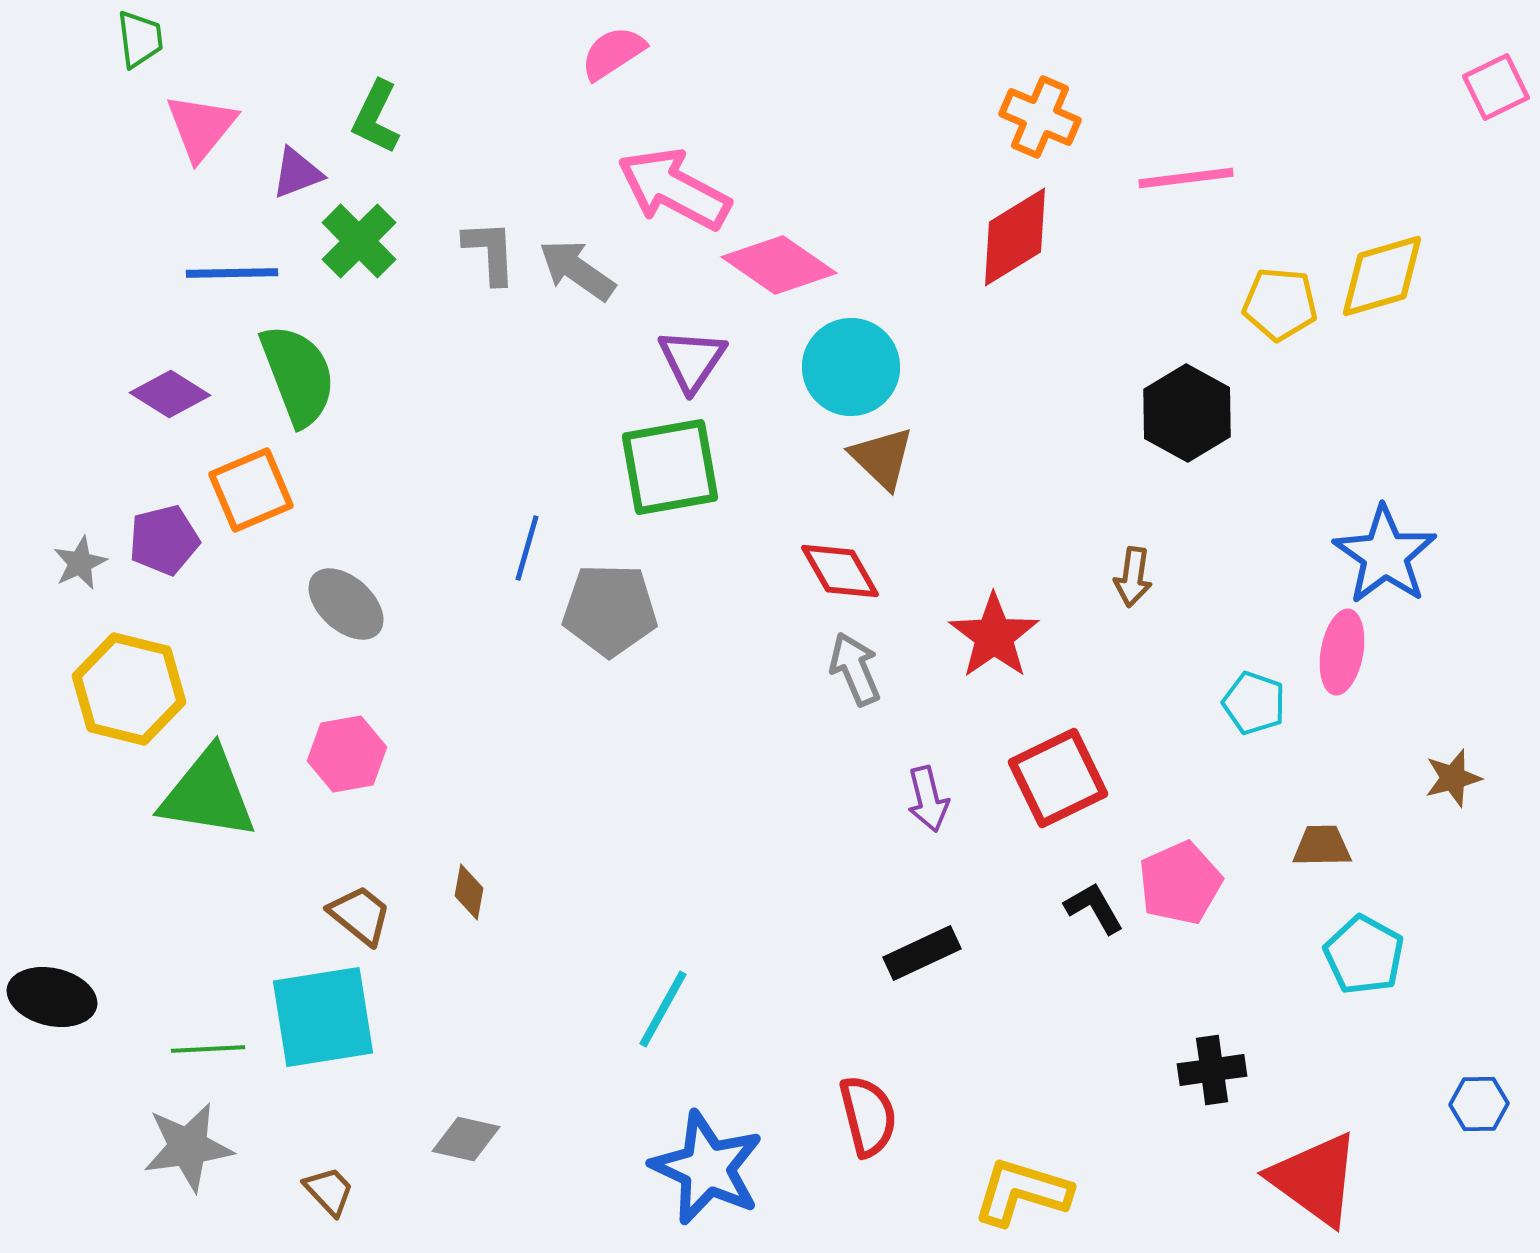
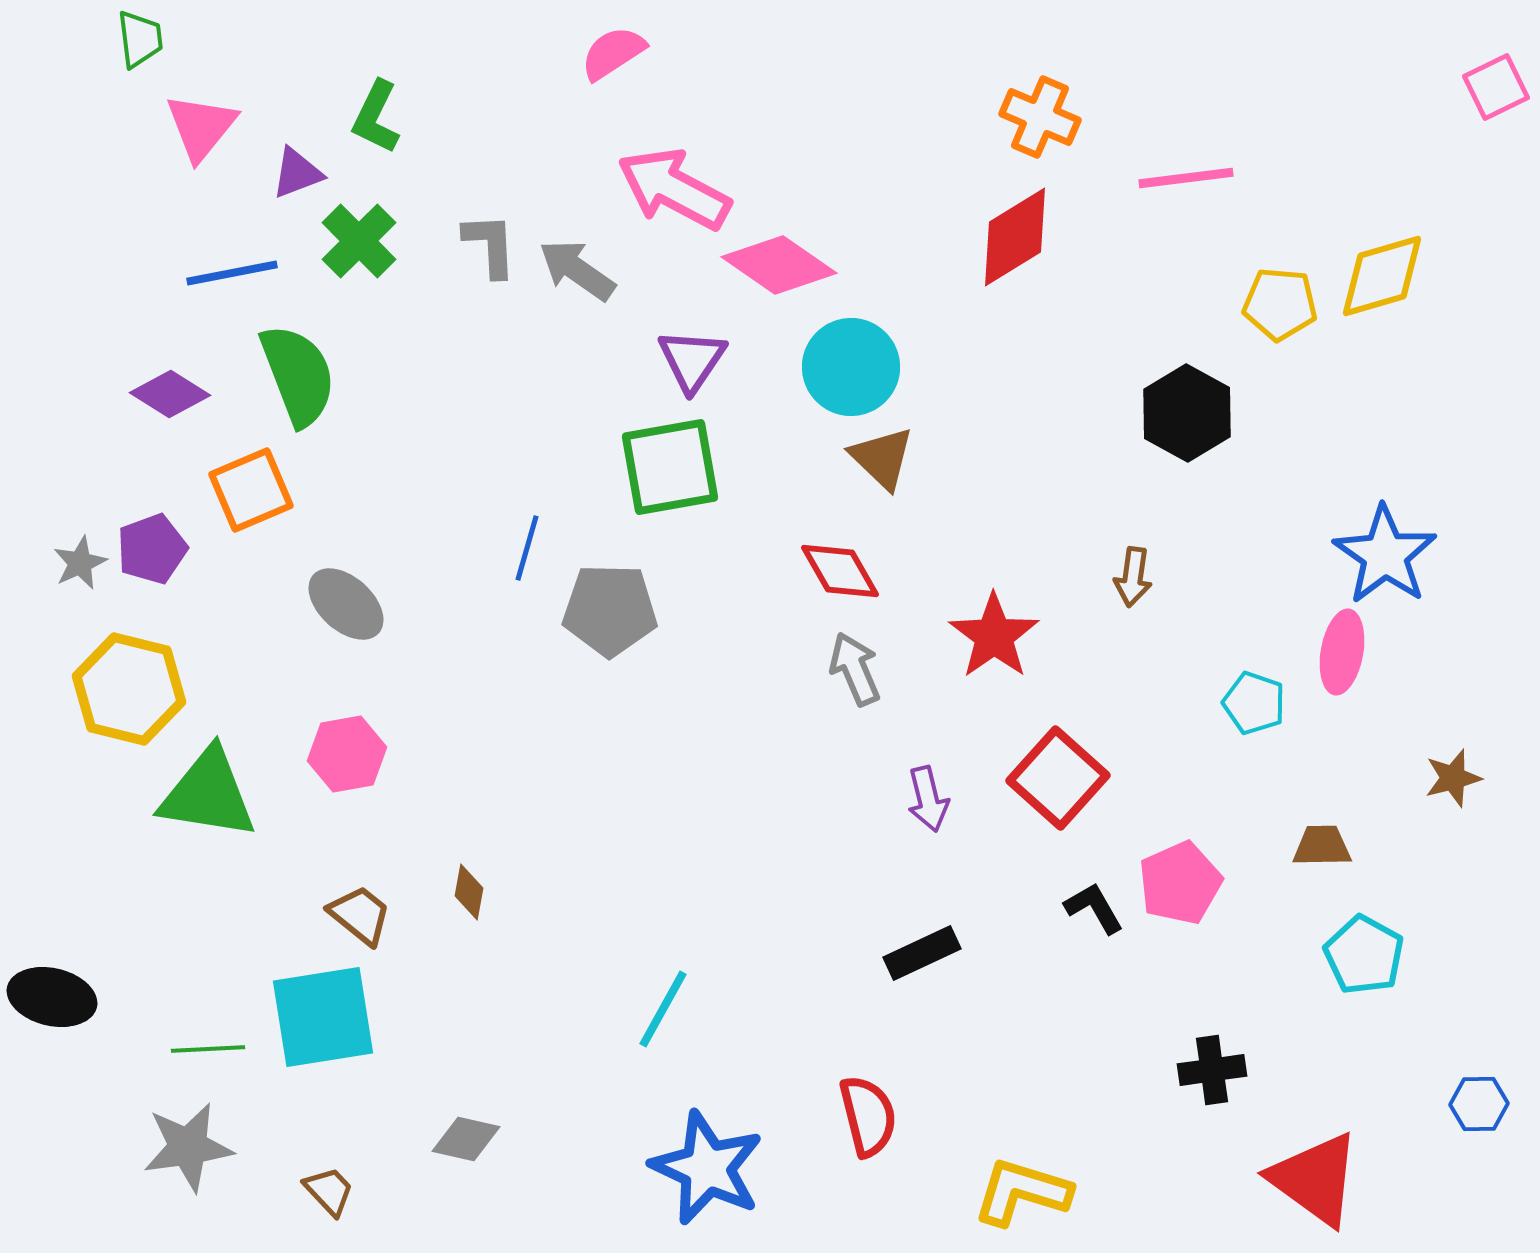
gray L-shape at (490, 252): moved 7 px up
blue line at (232, 273): rotated 10 degrees counterclockwise
purple pentagon at (164, 540): moved 12 px left, 9 px down; rotated 6 degrees counterclockwise
red square at (1058, 778): rotated 22 degrees counterclockwise
